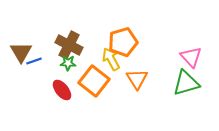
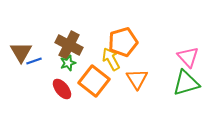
pink triangle: moved 3 px left
green star: rotated 21 degrees counterclockwise
red ellipse: moved 1 px up
